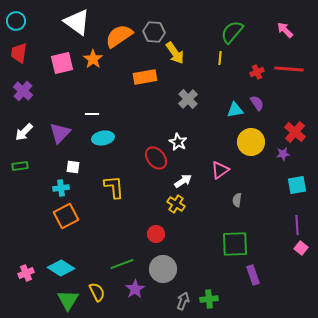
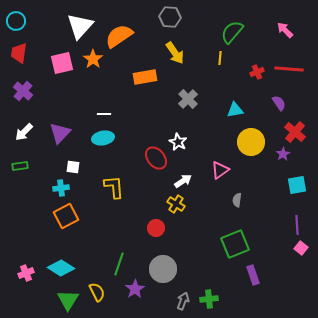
white triangle at (77, 22): moved 3 px right, 4 px down; rotated 36 degrees clockwise
gray hexagon at (154, 32): moved 16 px right, 15 px up
purple semicircle at (257, 103): moved 22 px right
white line at (92, 114): moved 12 px right
purple star at (283, 154): rotated 24 degrees counterclockwise
red circle at (156, 234): moved 6 px up
green square at (235, 244): rotated 20 degrees counterclockwise
green line at (122, 264): moved 3 px left; rotated 50 degrees counterclockwise
